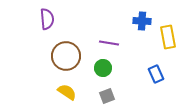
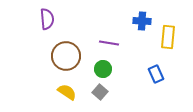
yellow rectangle: rotated 15 degrees clockwise
green circle: moved 1 px down
gray square: moved 7 px left, 4 px up; rotated 28 degrees counterclockwise
